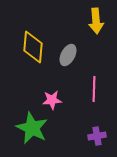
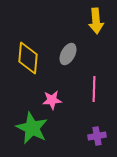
yellow diamond: moved 5 px left, 11 px down
gray ellipse: moved 1 px up
